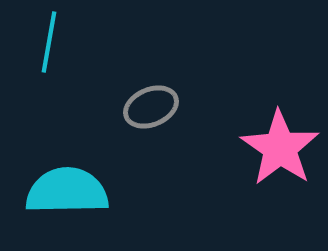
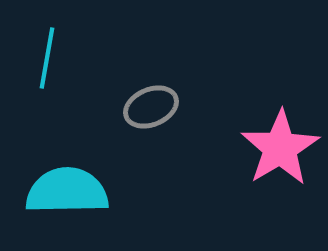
cyan line: moved 2 px left, 16 px down
pink star: rotated 6 degrees clockwise
